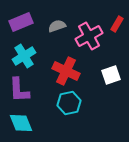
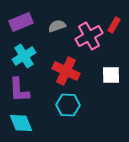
red rectangle: moved 3 px left, 1 px down
white square: rotated 18 degrees clockwise
cyan hexagon: moved 1 px left, 2 px down; rotated 15 degrees clockwise
